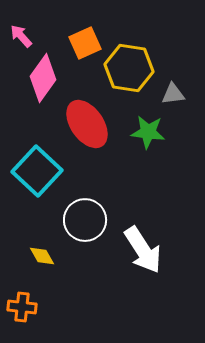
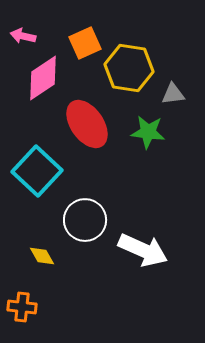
pink arrow: moved 2 px right; rotated 35 degrees counterclockwise
pink diamond: rotated 21 degrees clockwise
white arrow: rotated 33 degrees counterclockwise
